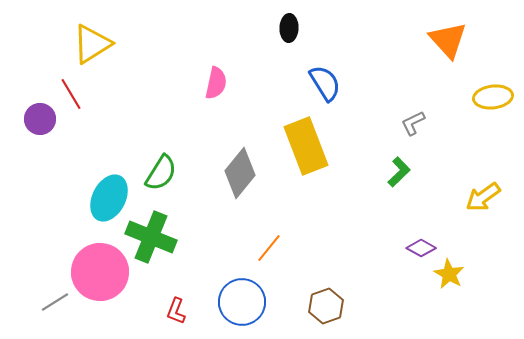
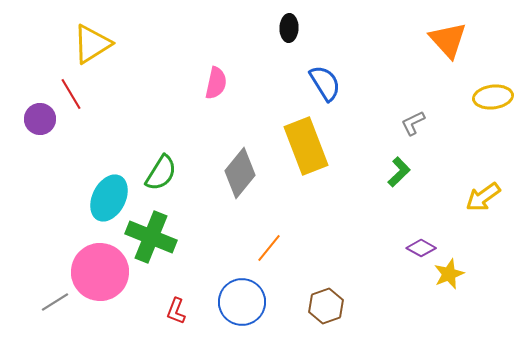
yellow star: rotated 20 degrees clockwise
